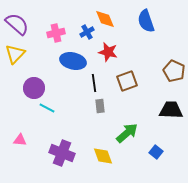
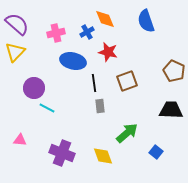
yellow triangle: moved 2 px up
